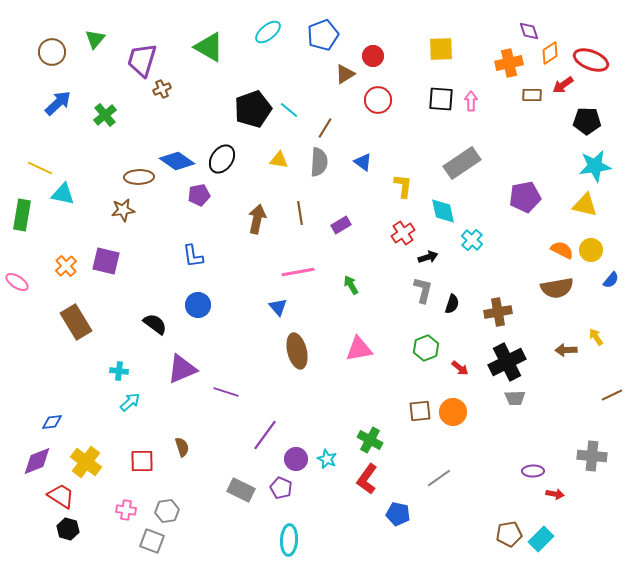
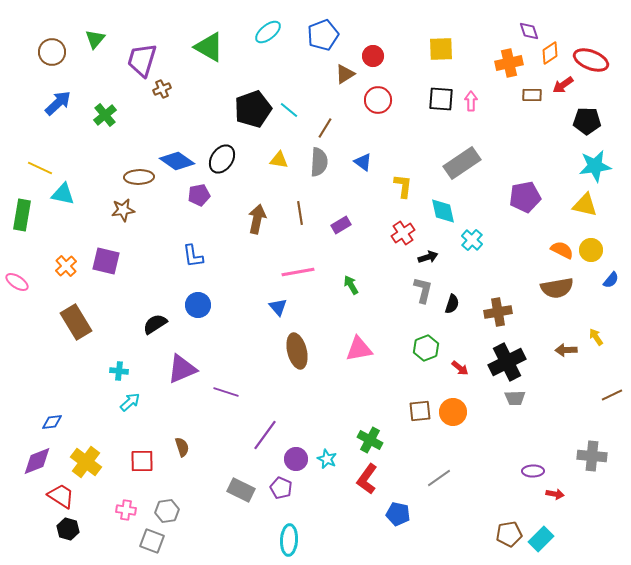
black semicircle at (155, 324): rotated 70 degrees counterclockwise
